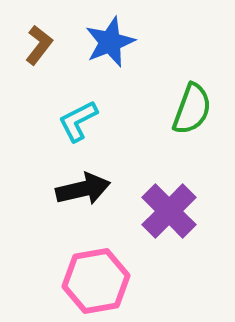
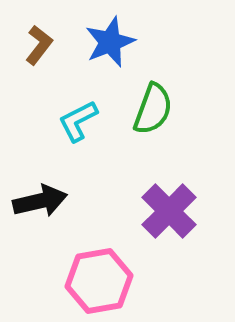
green semicircle: moved 39 px left
black arrow: moved 43 px left, 12 px down
pink hexagon: moved 3 px right
